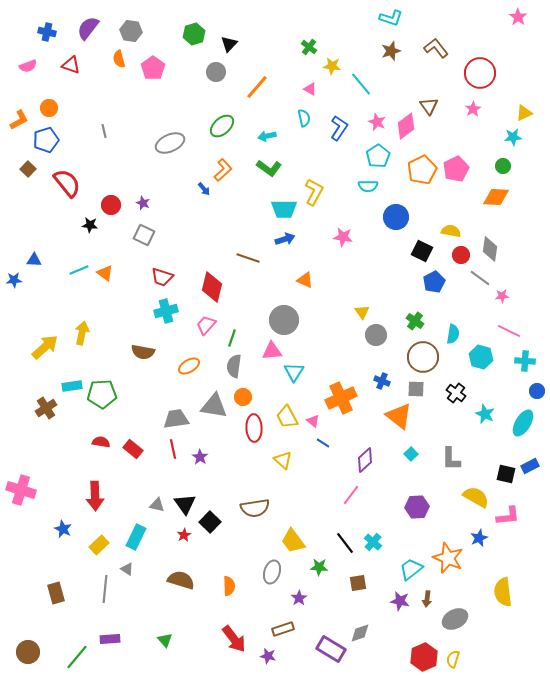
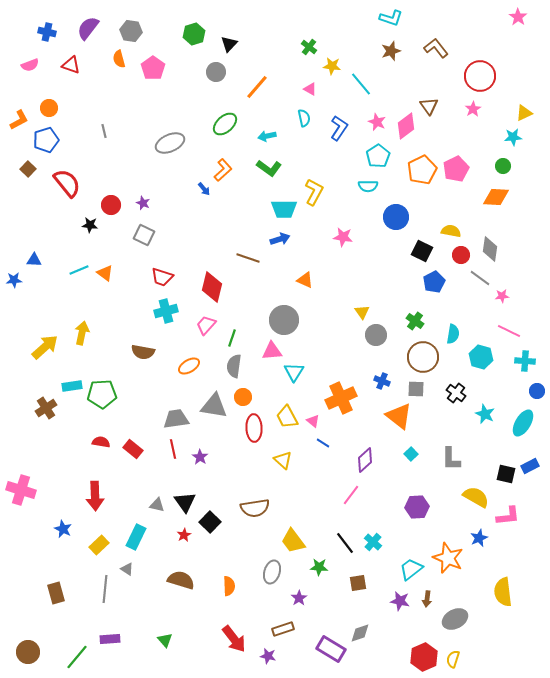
pink semicircle at (28, 66): moved 2 px right, 1 px up
red circle at (480, 73): moved 3 px down
green ellipse at (222, 126): moved 3 px right, 2 px up
blue arrow at (285, 239): moved 5 px left
black triangle at (185, 504): moved 2 px up
